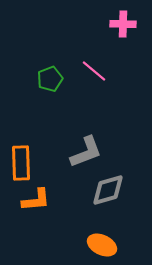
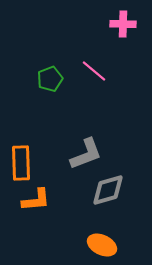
gray L-shape: moved 2 px down
